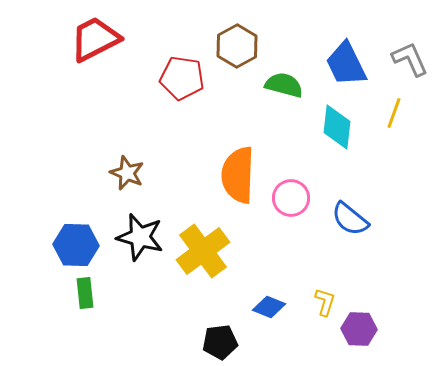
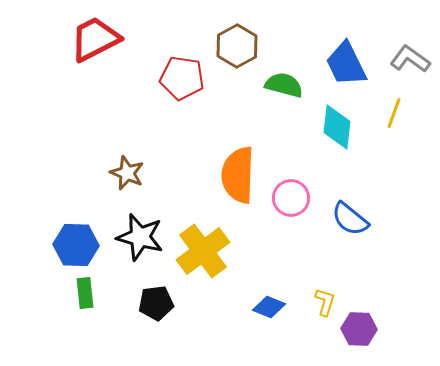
gray L-shape: rotated 30 degrees counterclockwise
black pentagon: moved 64 px left, 39 px up
